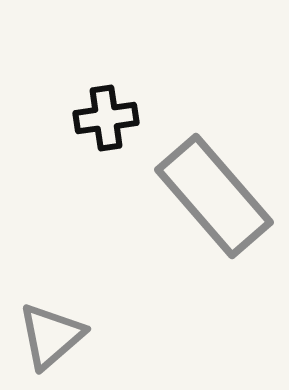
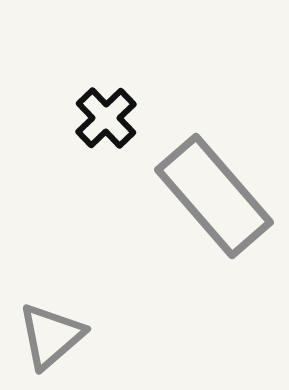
black cross: rotated 36 degrees counterclockwise
